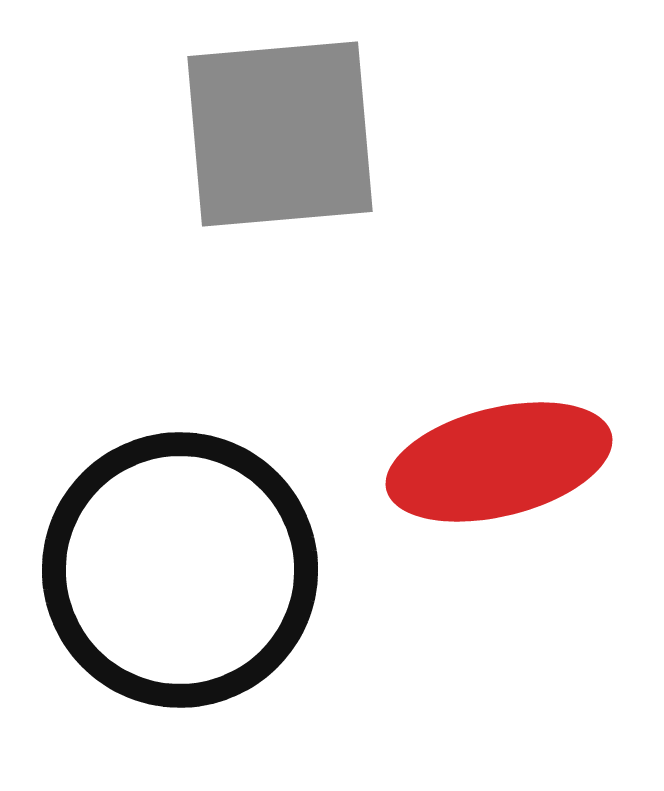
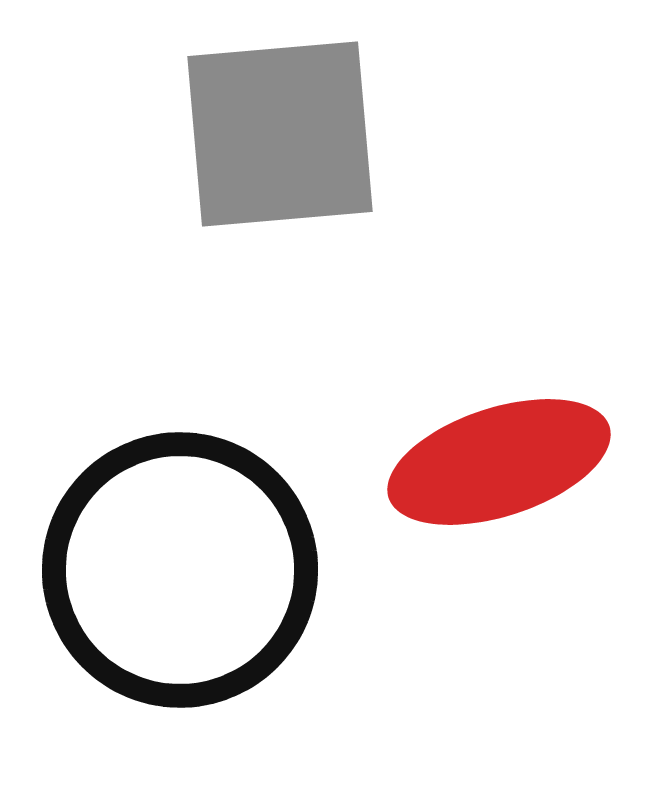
red ellipse: rotated 4 degrees counterclockwise
